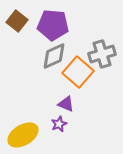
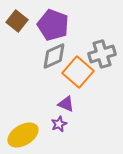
purple pentagon: rotated 16 degrees clockwise
